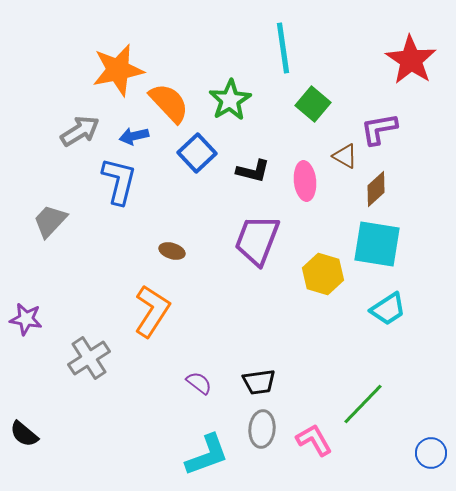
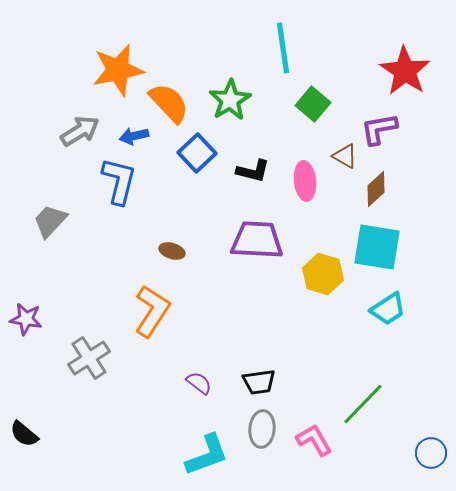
red star: moved 6 px left, 11 px down
purple trapezoid: rotated 72 degrees clockwise
cyan square: moved 3 px down
